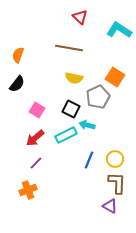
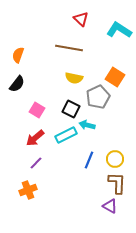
red triangle: moved 1 px right, 2 px down
